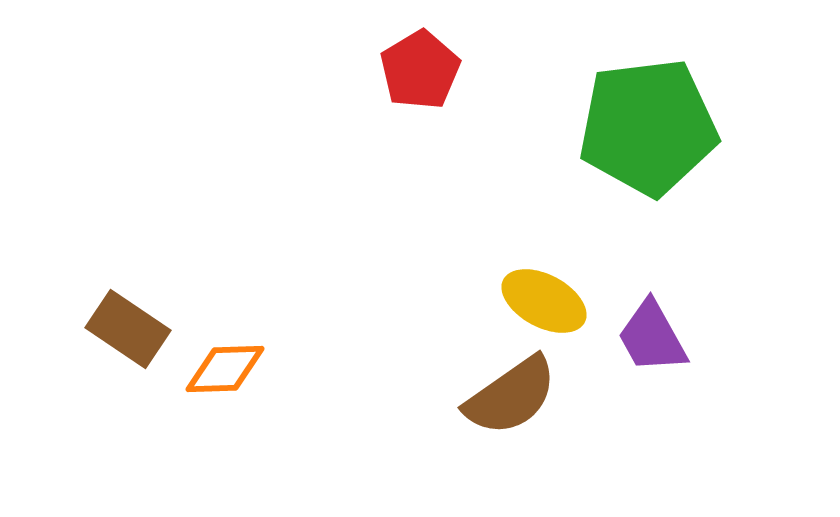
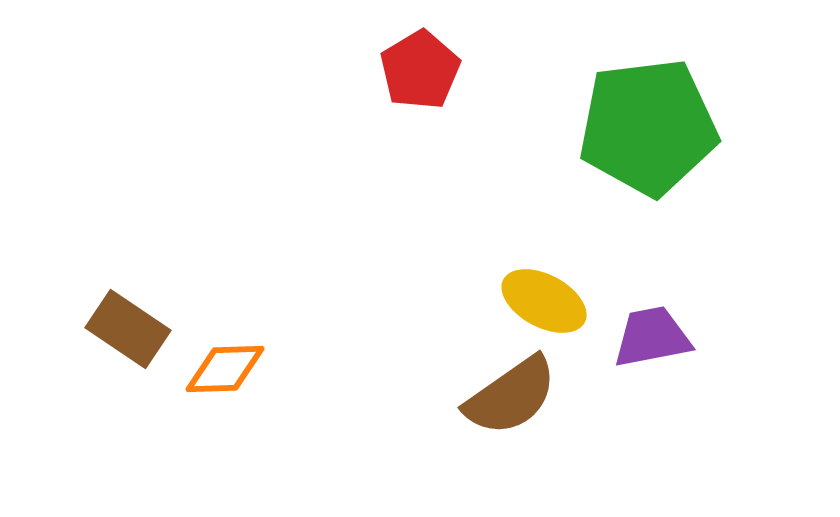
purple trapezoid: rotated 108 degrees clockwise
